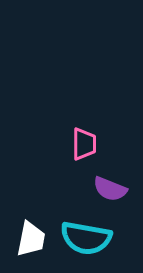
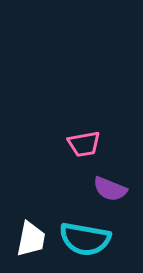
pink trapezoid: rotated 80 degrees clockwise
cyan semicircle: moved 1 px left, 1 px down
